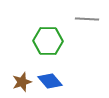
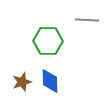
gray line: moved 1 px down
blue diamond: rotated 40 degrees clockwise
